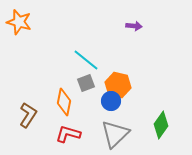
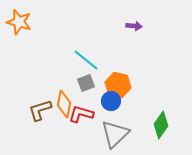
orange diamond: moved 2 px down
brown L-shape: moved 12 px right, 5 px up; rotated 140 degrees counterclockwise
red L-shape: moved 13 px right, 20 px up
